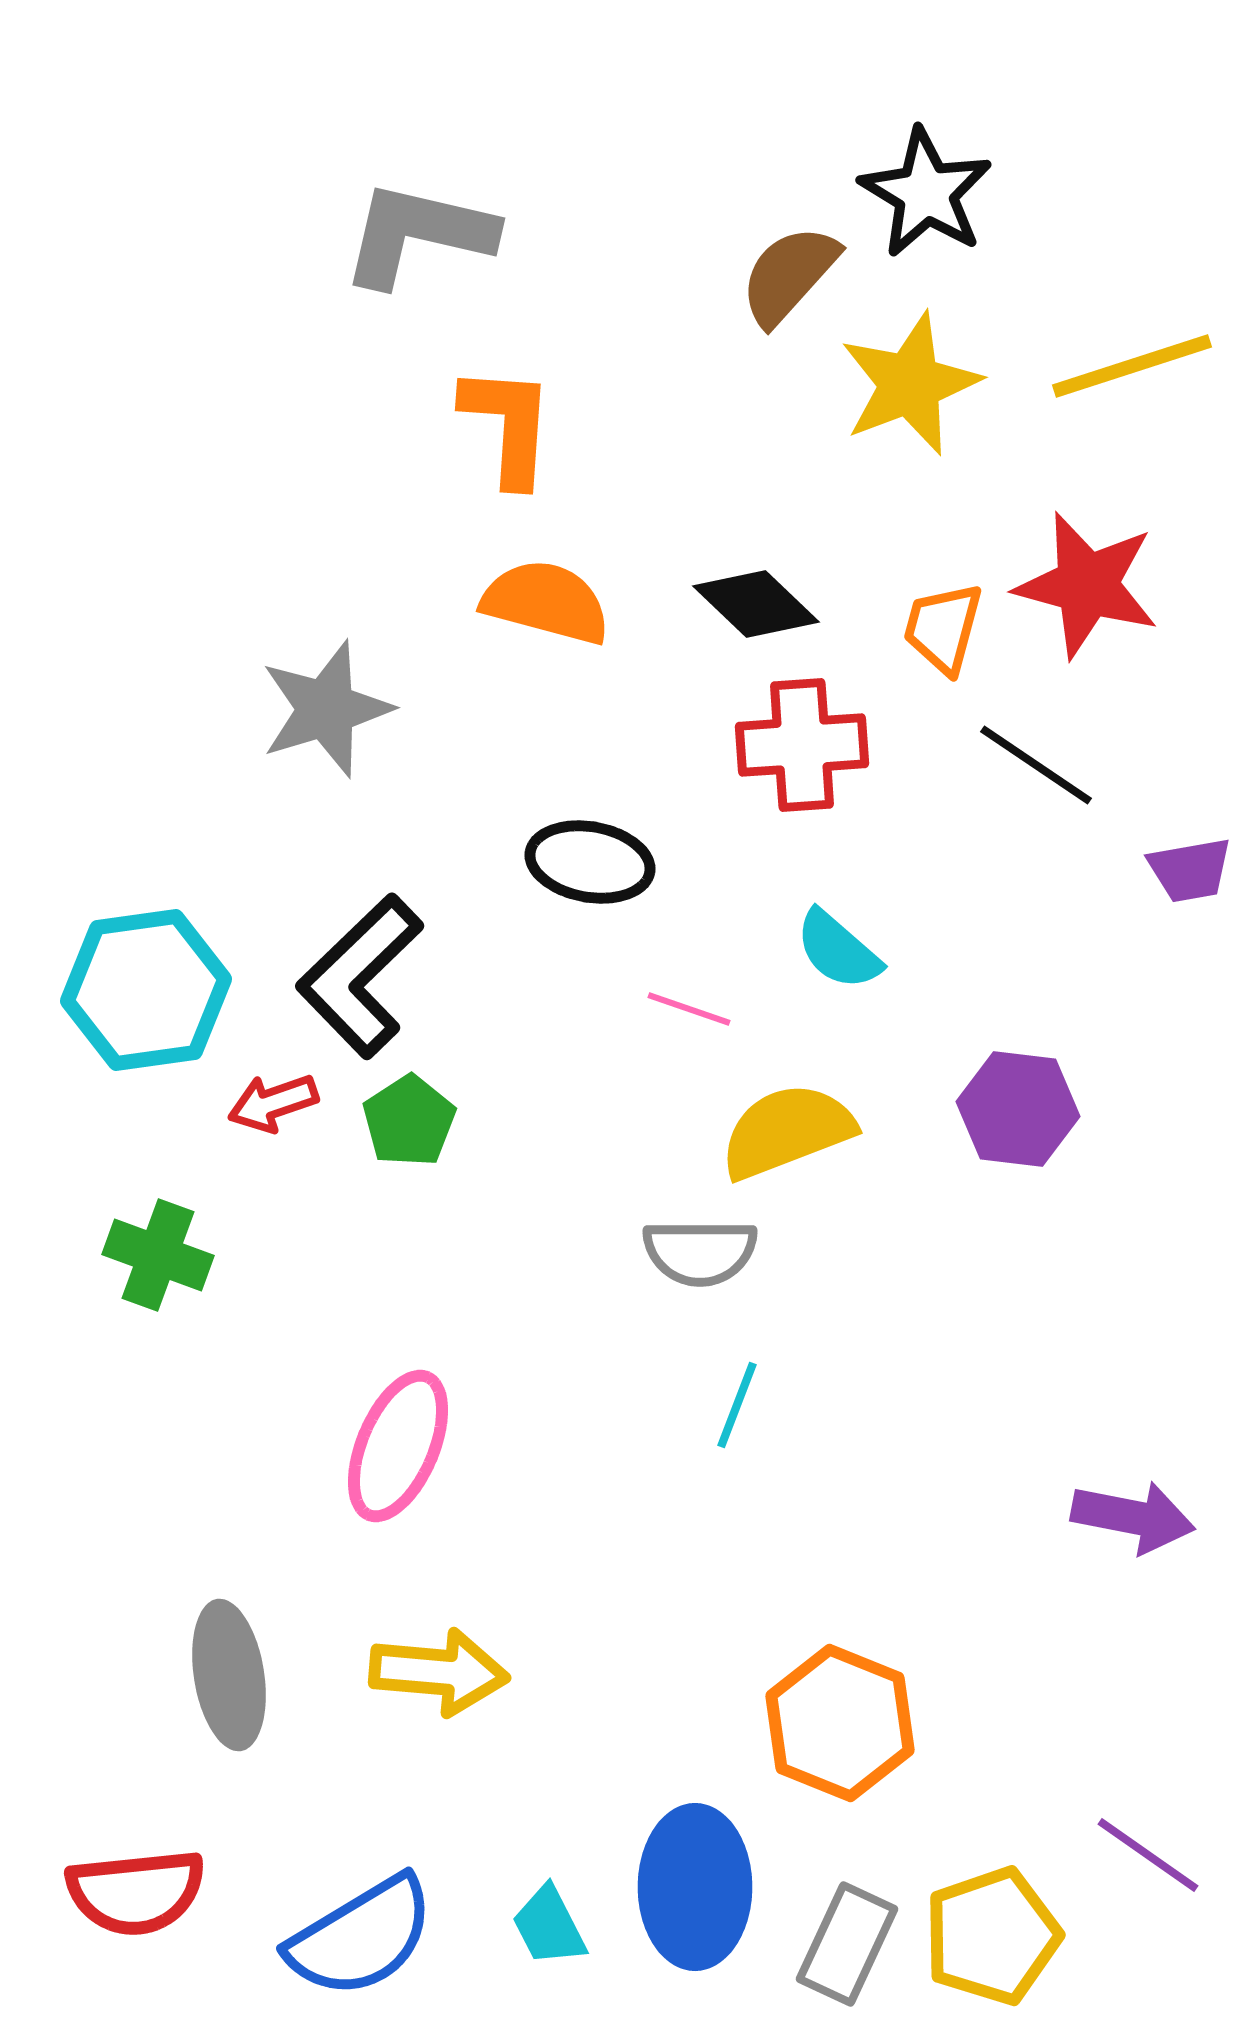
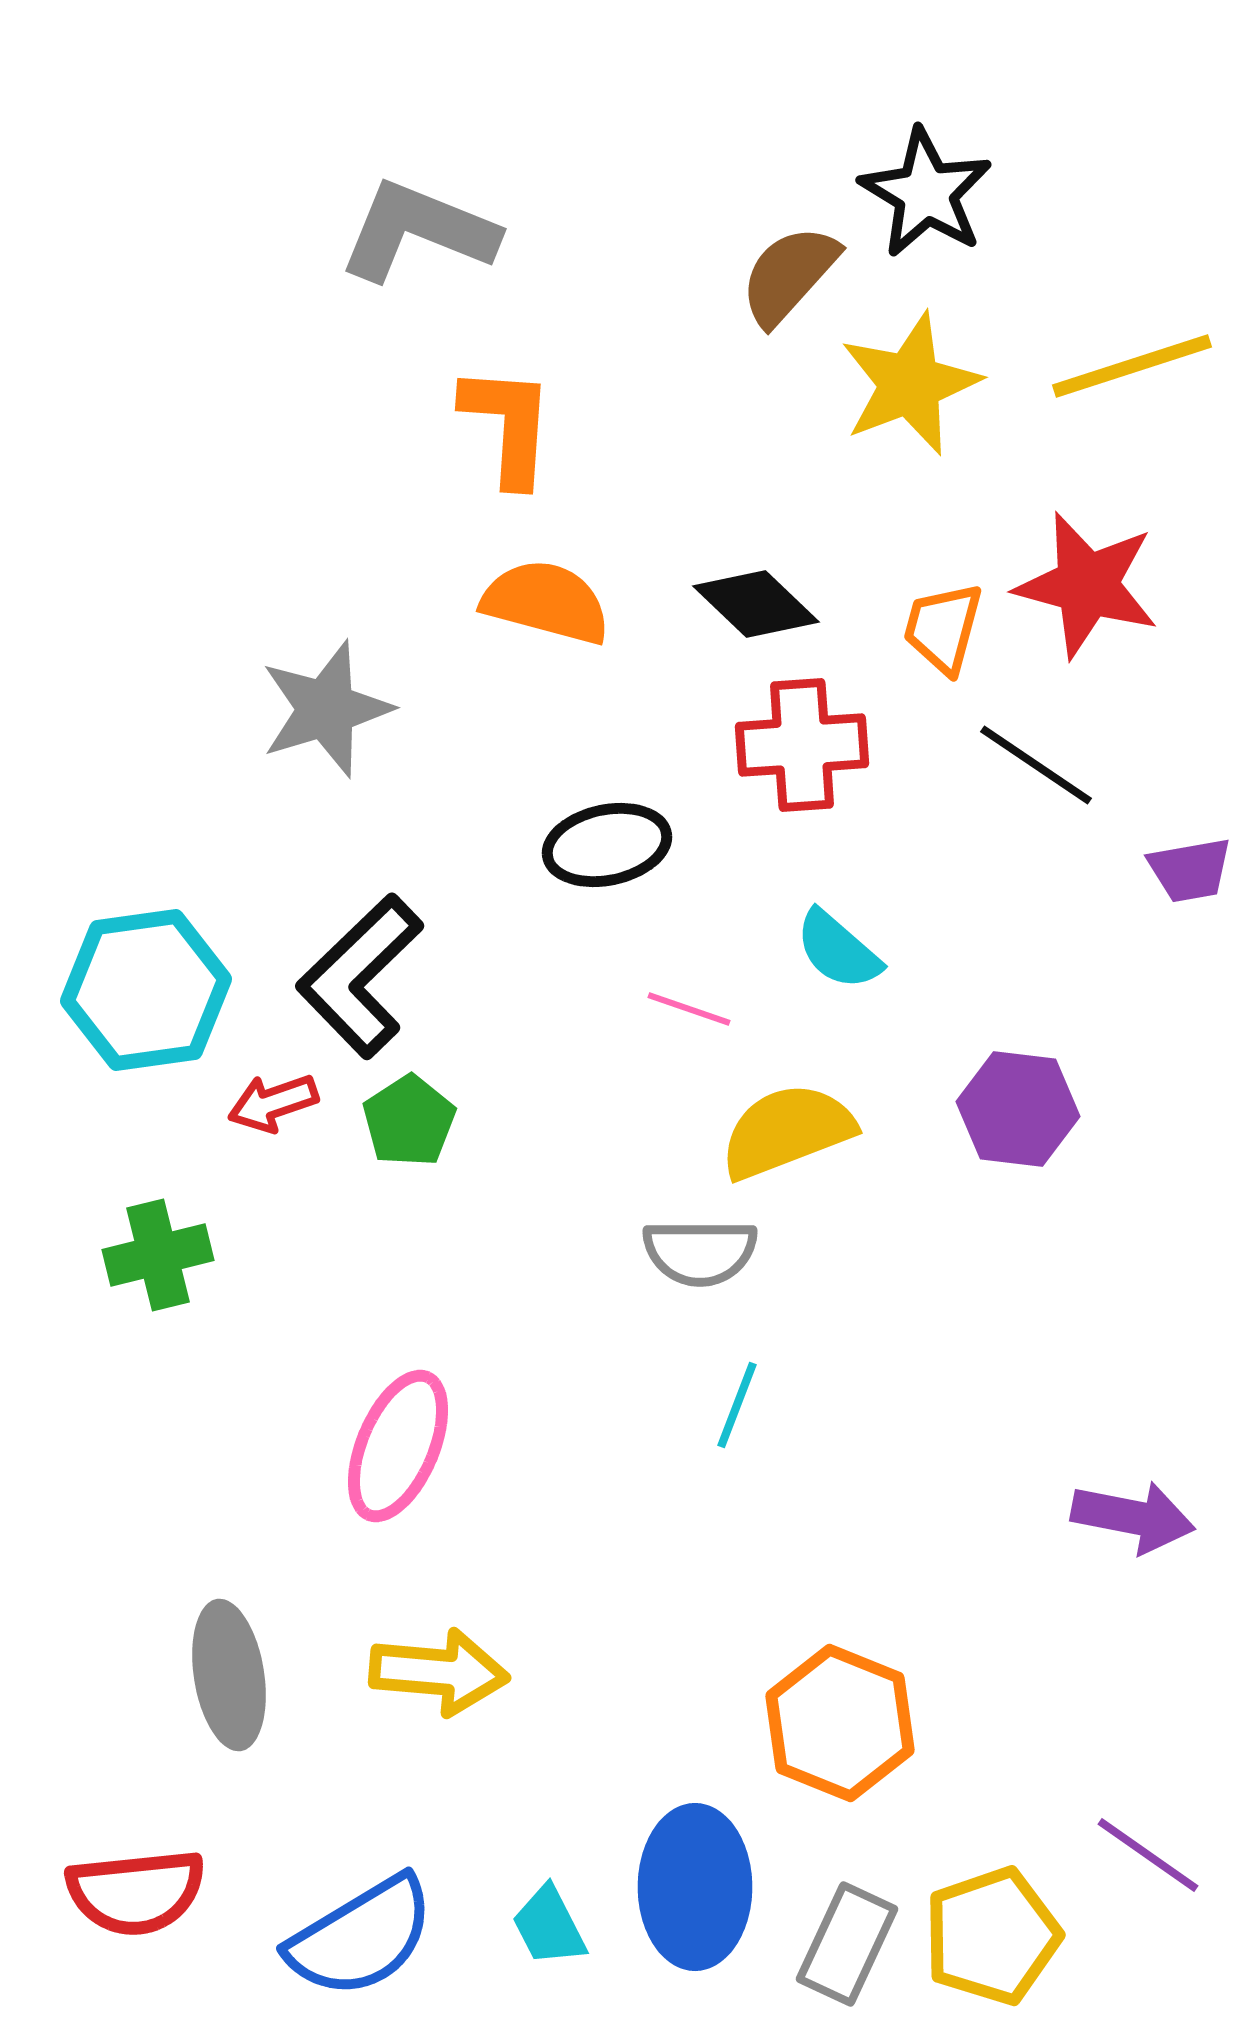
gray L-shape: moved 3 px up; rotated 9 degrees clockwise
black ellipse: moved 17 px right, 17 px up; rotated 22 degrees counterclockwise
green cross: rotated 34 degrees counterclockwise
